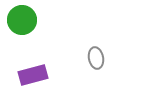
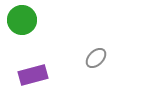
gray ellipse: rotated 55 degrees clockwise
